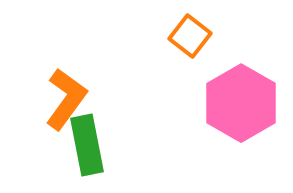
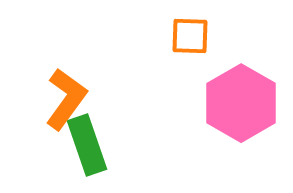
orange square: rotated 36 degrees counterclockwise
green rectangle: rotated 8 degrees counterclockwise
